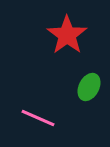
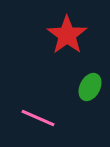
green ellipse: moved 1 px right
